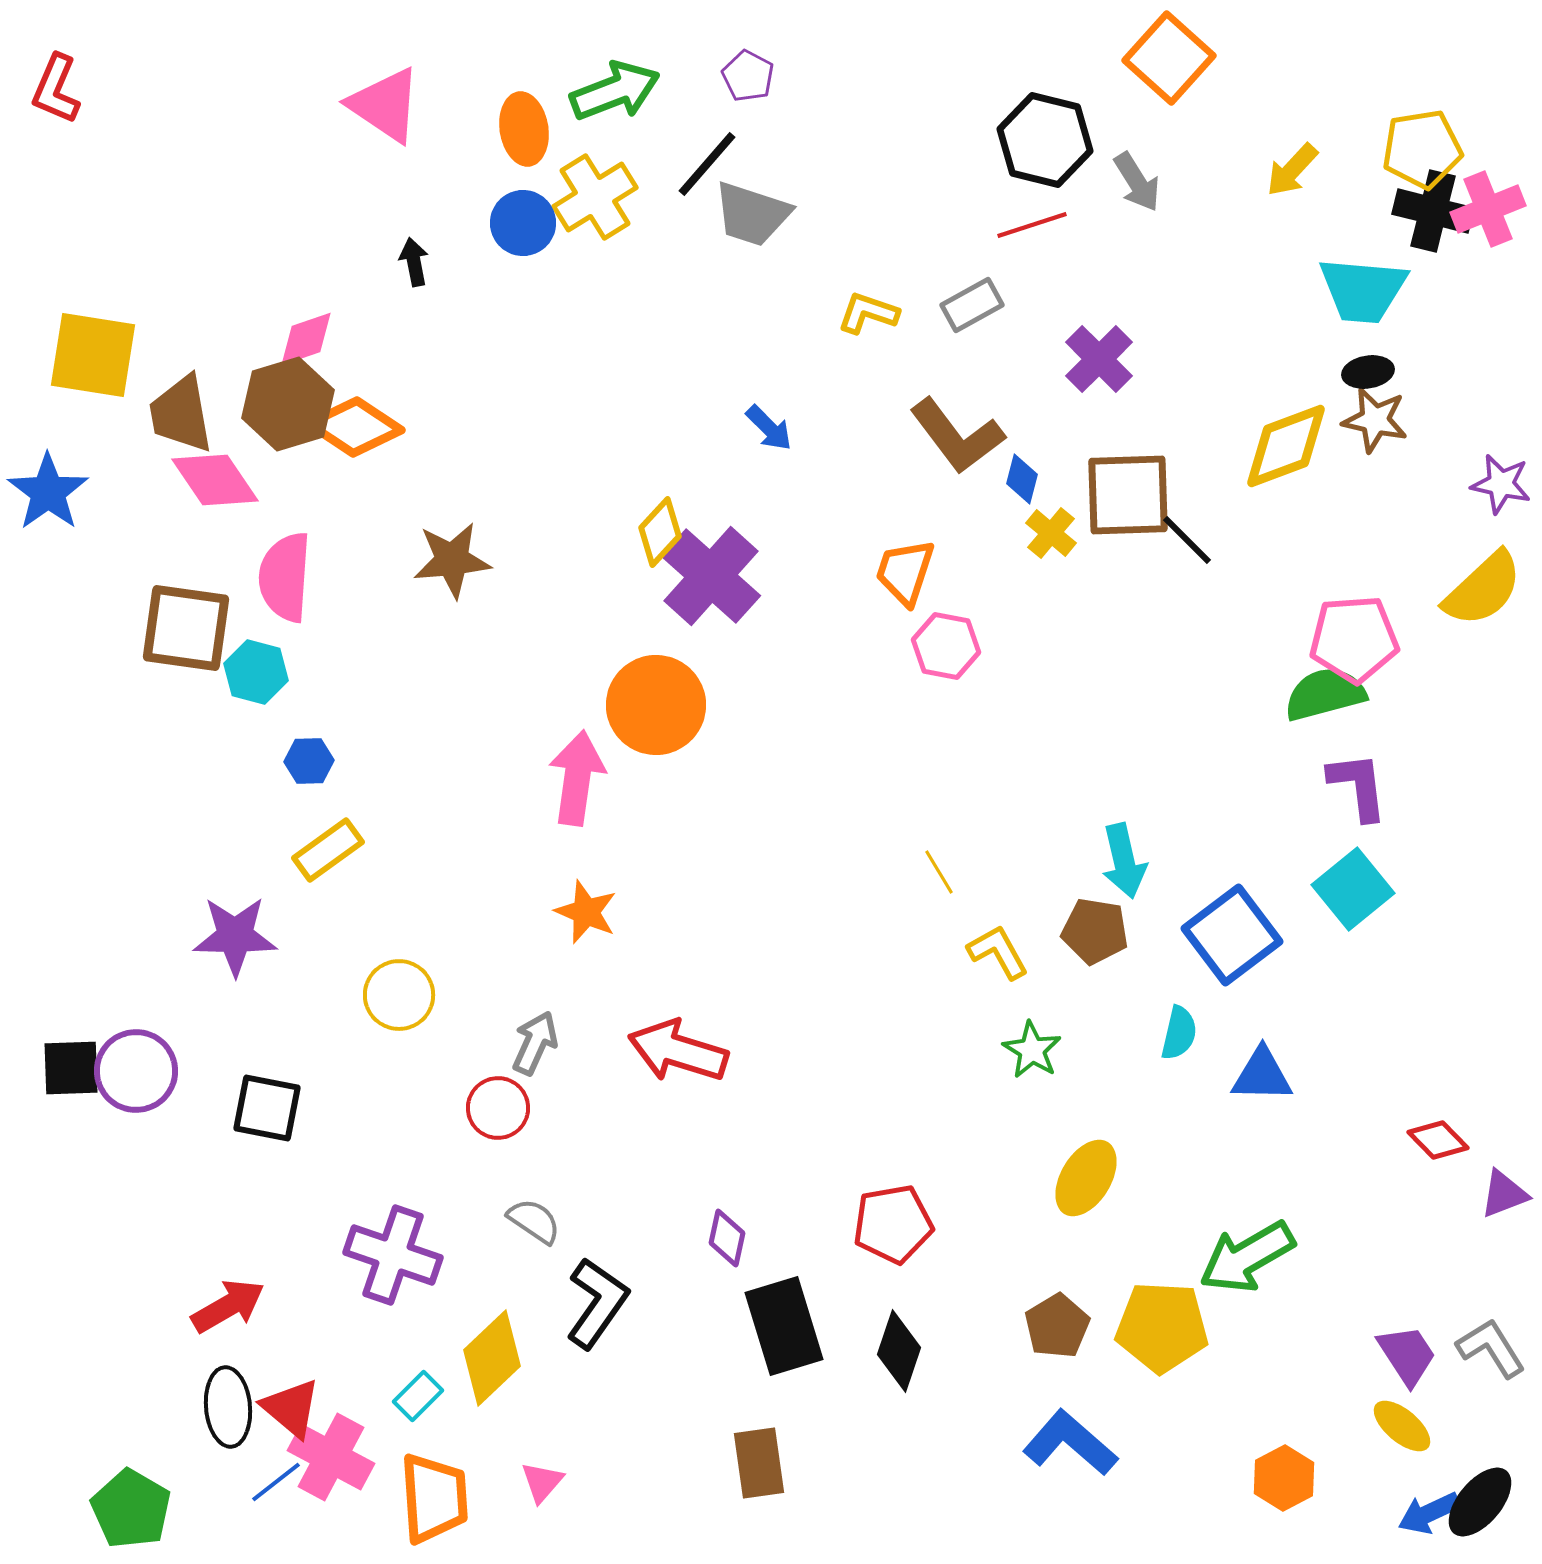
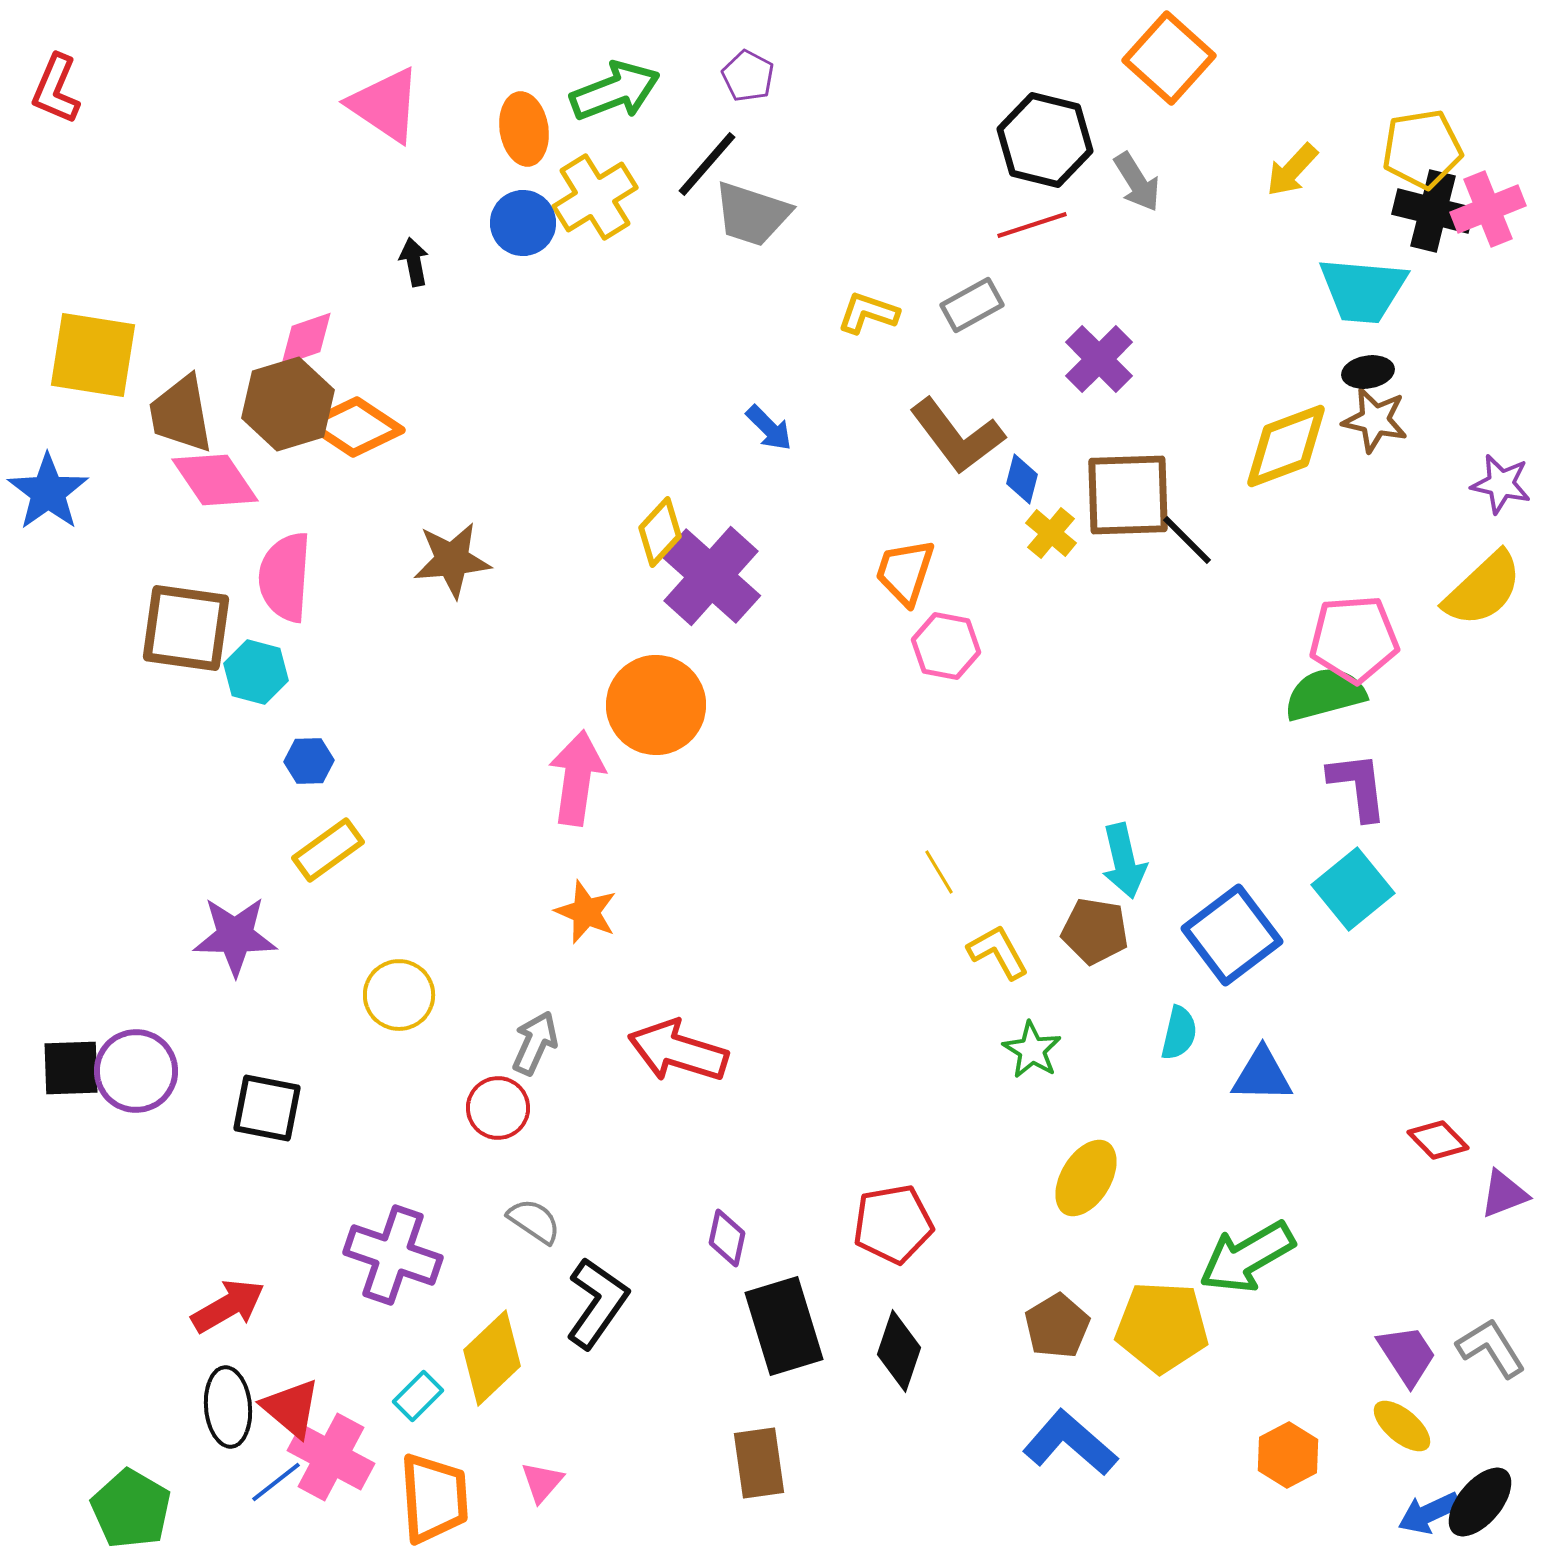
orange hexagon at (1284, 1478): moved 4 px right, 23 px up
